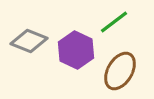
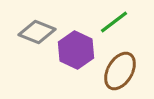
gray diamond: moved 8 px right, 9 px up
